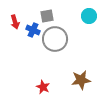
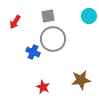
gray square: moved 1 px right
red arrow: rotated 48 degrees clockwise
blue cross: moved 22 px down
gray circle: moved 2 px left
